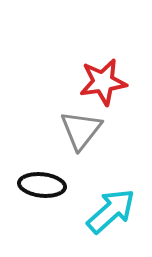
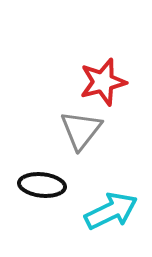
red star: rotated 6 degrees counterclockwise
cyan arrow: rotated 16 degrees clockwise
